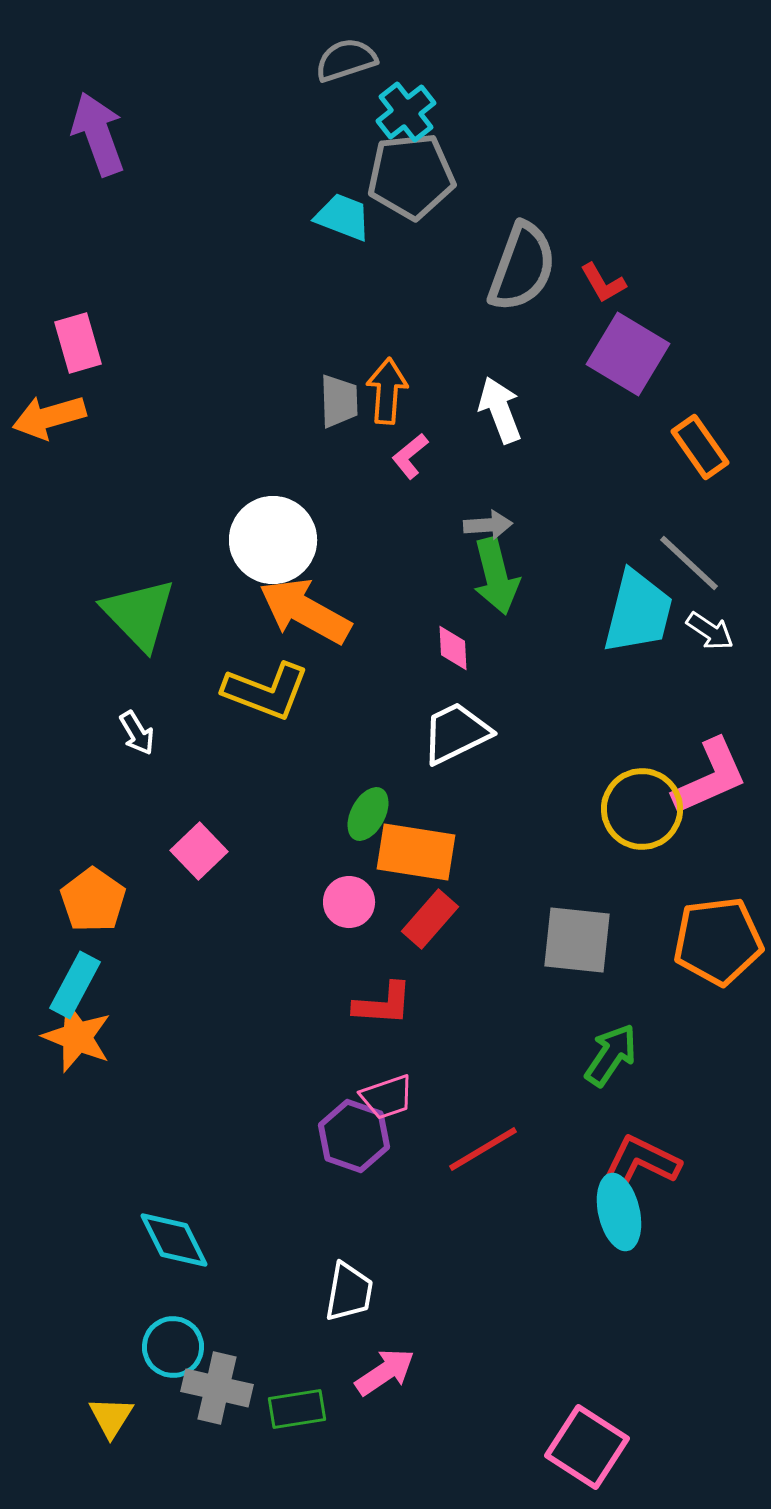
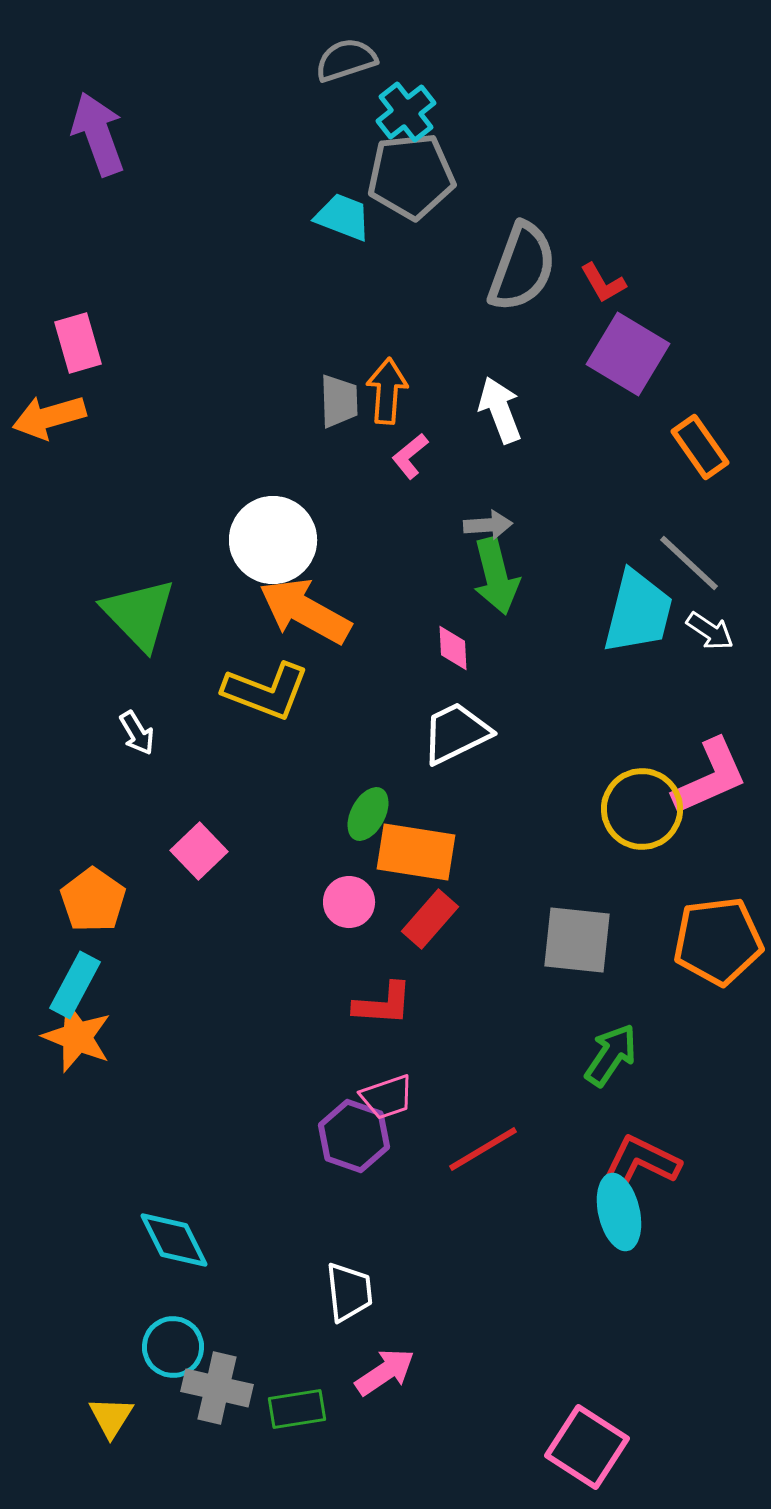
white trapezoid at (349, 1292): rotated 16 degrees counterclockwise
